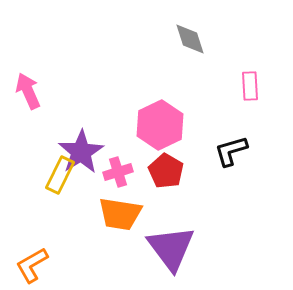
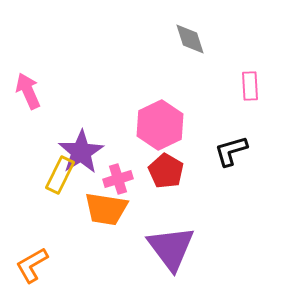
pink cross: moved 7 px down
orange trapezoid: moved 14 px left, 5 px up
